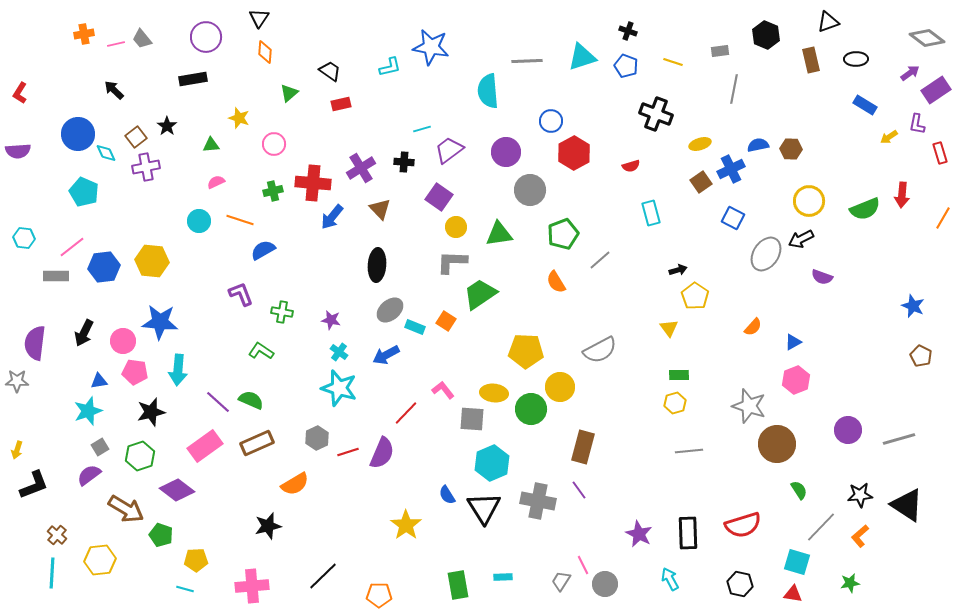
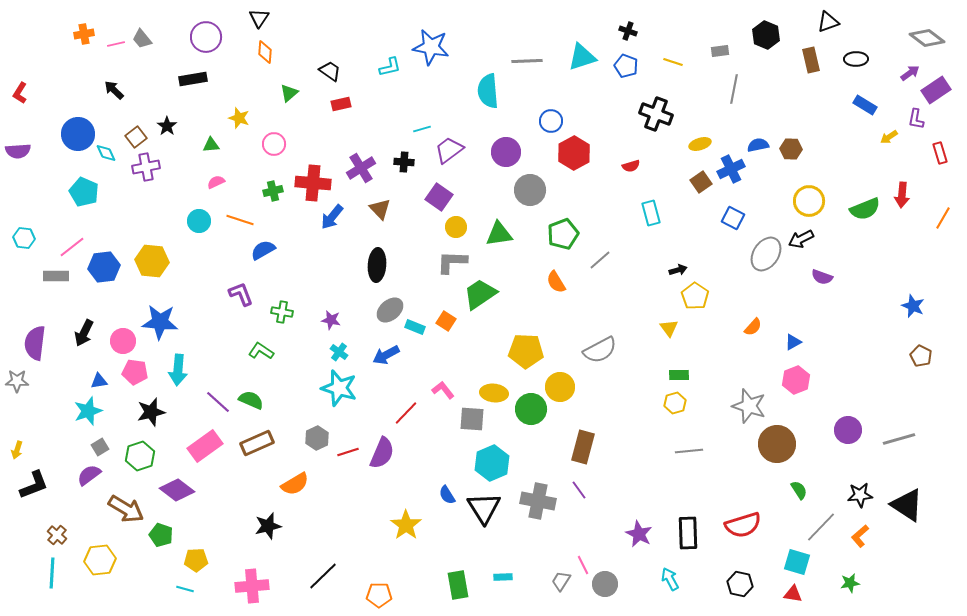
purple L-shape at (917, 124): moved 1 px left, 5 px up
